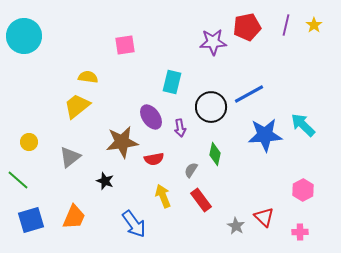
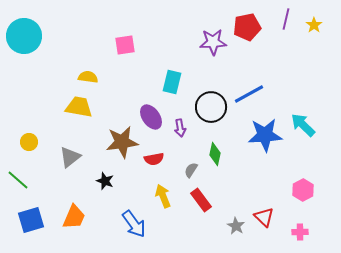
purple line: moved 6 px up
yellow trapezoid: moved 2 px right, 1 px down; rotated 48 degrees clockwise
